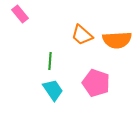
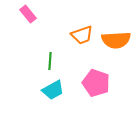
pink rectangle: moved 8 px right
orange trapezoid: rotated 60 degrees counterclockwise
orange semicircle: moved 1 px left
cyan trapezoid: rotated 95 degrees clockwise
